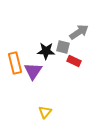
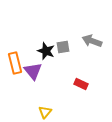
gray arrow: moved 13 px right, 9 px down; rotated 126 degrees counterclockwise
gray square: rotated 24 degrees counterclockwise
black star: rotated 18 degrees clockwise
red rectangle: moved 7 px right, 23 px down
purple triangle: rotated 12 degrees counterclockwise
